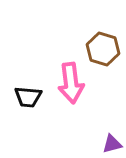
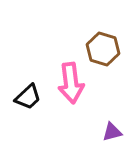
black trapezoid: rotated 48 degrees counterclockwise
purple triangle: moved 12 px up
